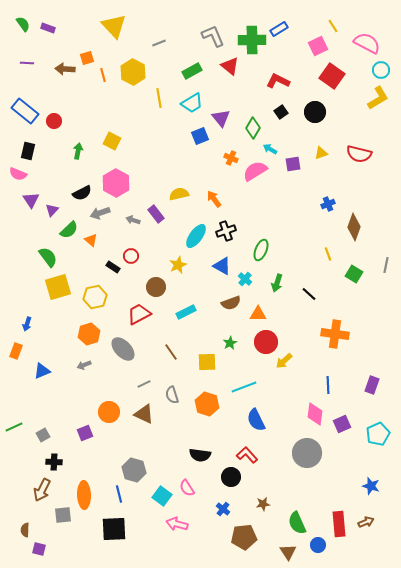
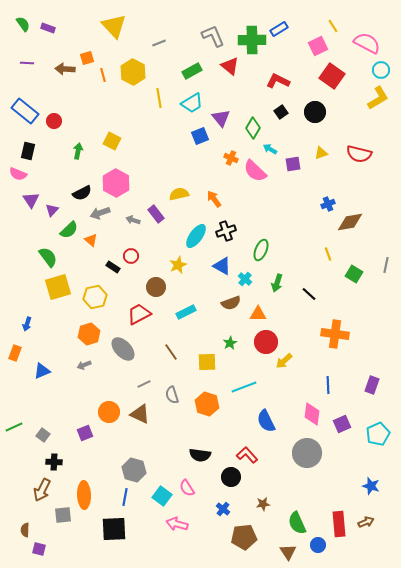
pink semicircle at (255, 171): rotated 105 degrees counterclockwise
brown diamond at (354, 227): moved 4 px left, 5 px up; rotated 60 degrees clockwise
orange rectangle at (16, 351): moved 1 px left, 2 px down
brown triangle at (144, 414): moved 4 px left
pink diamond at (315, 414): moved 3 px left
blue semicircle at (256, 420): moved 10 px right, 1 px down
gray square at (43, 435): rotated 24 degrees counterclockwise
blue line at (119, 494): moved 6 px right, 3 px down; rotated 24 degrees clockwise
